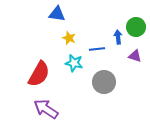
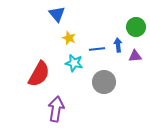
blue triangle: rotated 42 degrees clockwise
blue arrow: moved 8 px down
purple triangle: rotated 24 degrees counterclockwise
purple arrow: moved 10 px right; rotated 65 degrees clockwise
